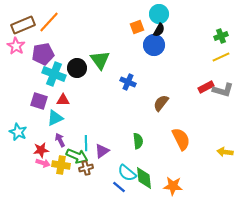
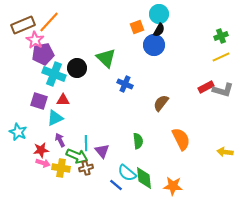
pink star: moved 19 px right, 6 px up
green triangle: moved 6 px right, 2 px up; rotated 10 degrees counterclockwise
blue cross: moved 3 px left, 2 px down
purple triangle: rotated 35 degrees counterclockwise
yellow cross: moved 3 px down
blue line: moved 3 px left, 2 px up
